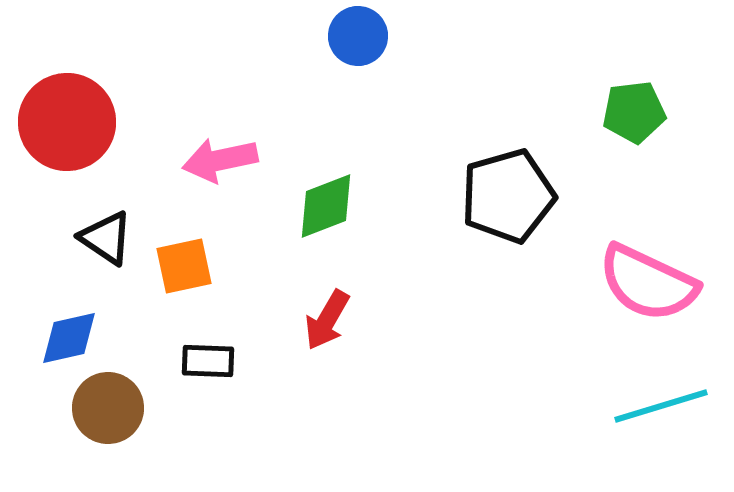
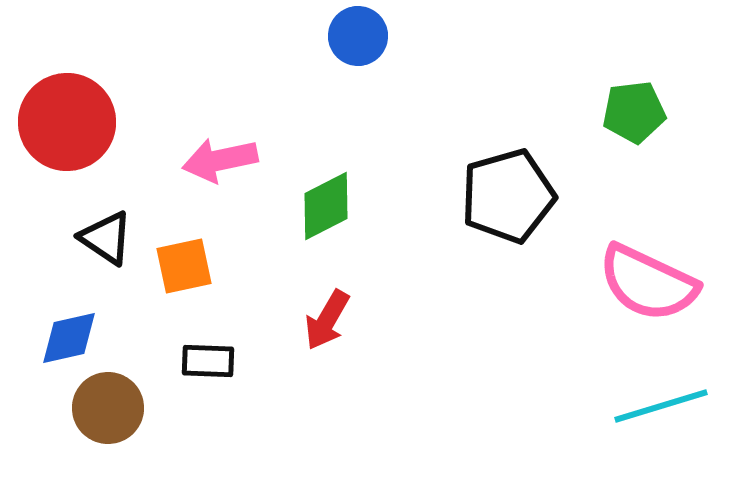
green diamond: rotated 6 degrees counterclockwise
